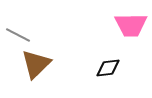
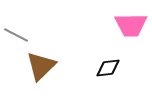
gray line: moved 2 px left
brown triangle: moved 5 px right, 2 px down
